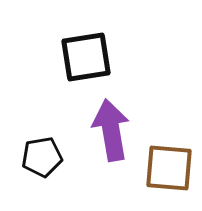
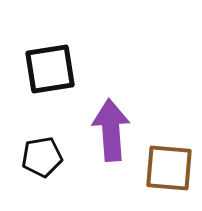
black square: moved 36 px left, 12 px down
purple arrow: rotated 6 degrees clockwise
